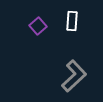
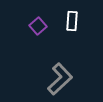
gray L-shape: moved 14 px left, 3 px down
